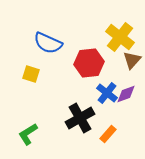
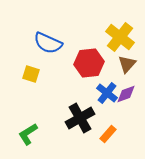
brown triangle: moved 5 px left, 4 px down
